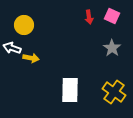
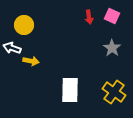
yellow arrow: moved 3 px down
